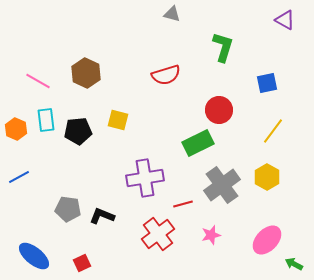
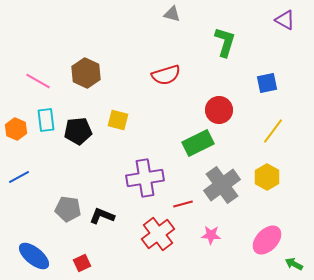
green L-shape: moved 2 px right, 5 px up
pink star: rotated 18 degrees clockwise
